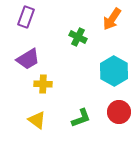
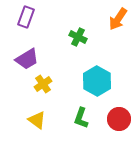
orange arrow: moved 6 px right
purple trapezoid: moved 1 px left
cyan hexagon: moved 17 px left, 10 px down
yellow cross: rotated 36 degrees counterclockwise
red circle: moved 7 px down
green L-shape: rotated 130 degrees clockwise
